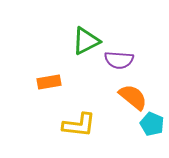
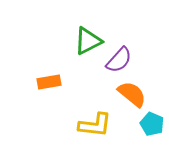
green triangle: moved 2 px right
purple semicircle: rotated 52 degrees counterclockwise
orange semicircle: moved 1 px left, 3 px up
yellow L-shape: moved 16 px right
